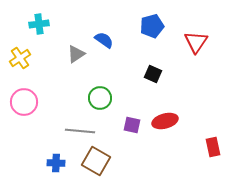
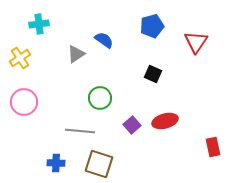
purple square: rotated 36 degrees clockwise
brown square: moved 3 px right, 3 px down; rotated 12 degrees counterclockwise
